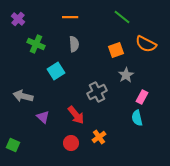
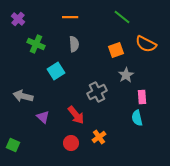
pink rectangle: rotated 32 degrees counterclockwise
